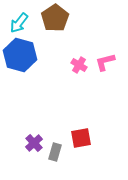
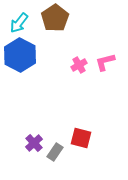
blue hexagon: rotated 12 degrees clockwise
pink cross: rotated 28 degrees clockwise
red square: rotated 25 degrees clockwise
gray rectangle: rotated 18 degrees clockwise
